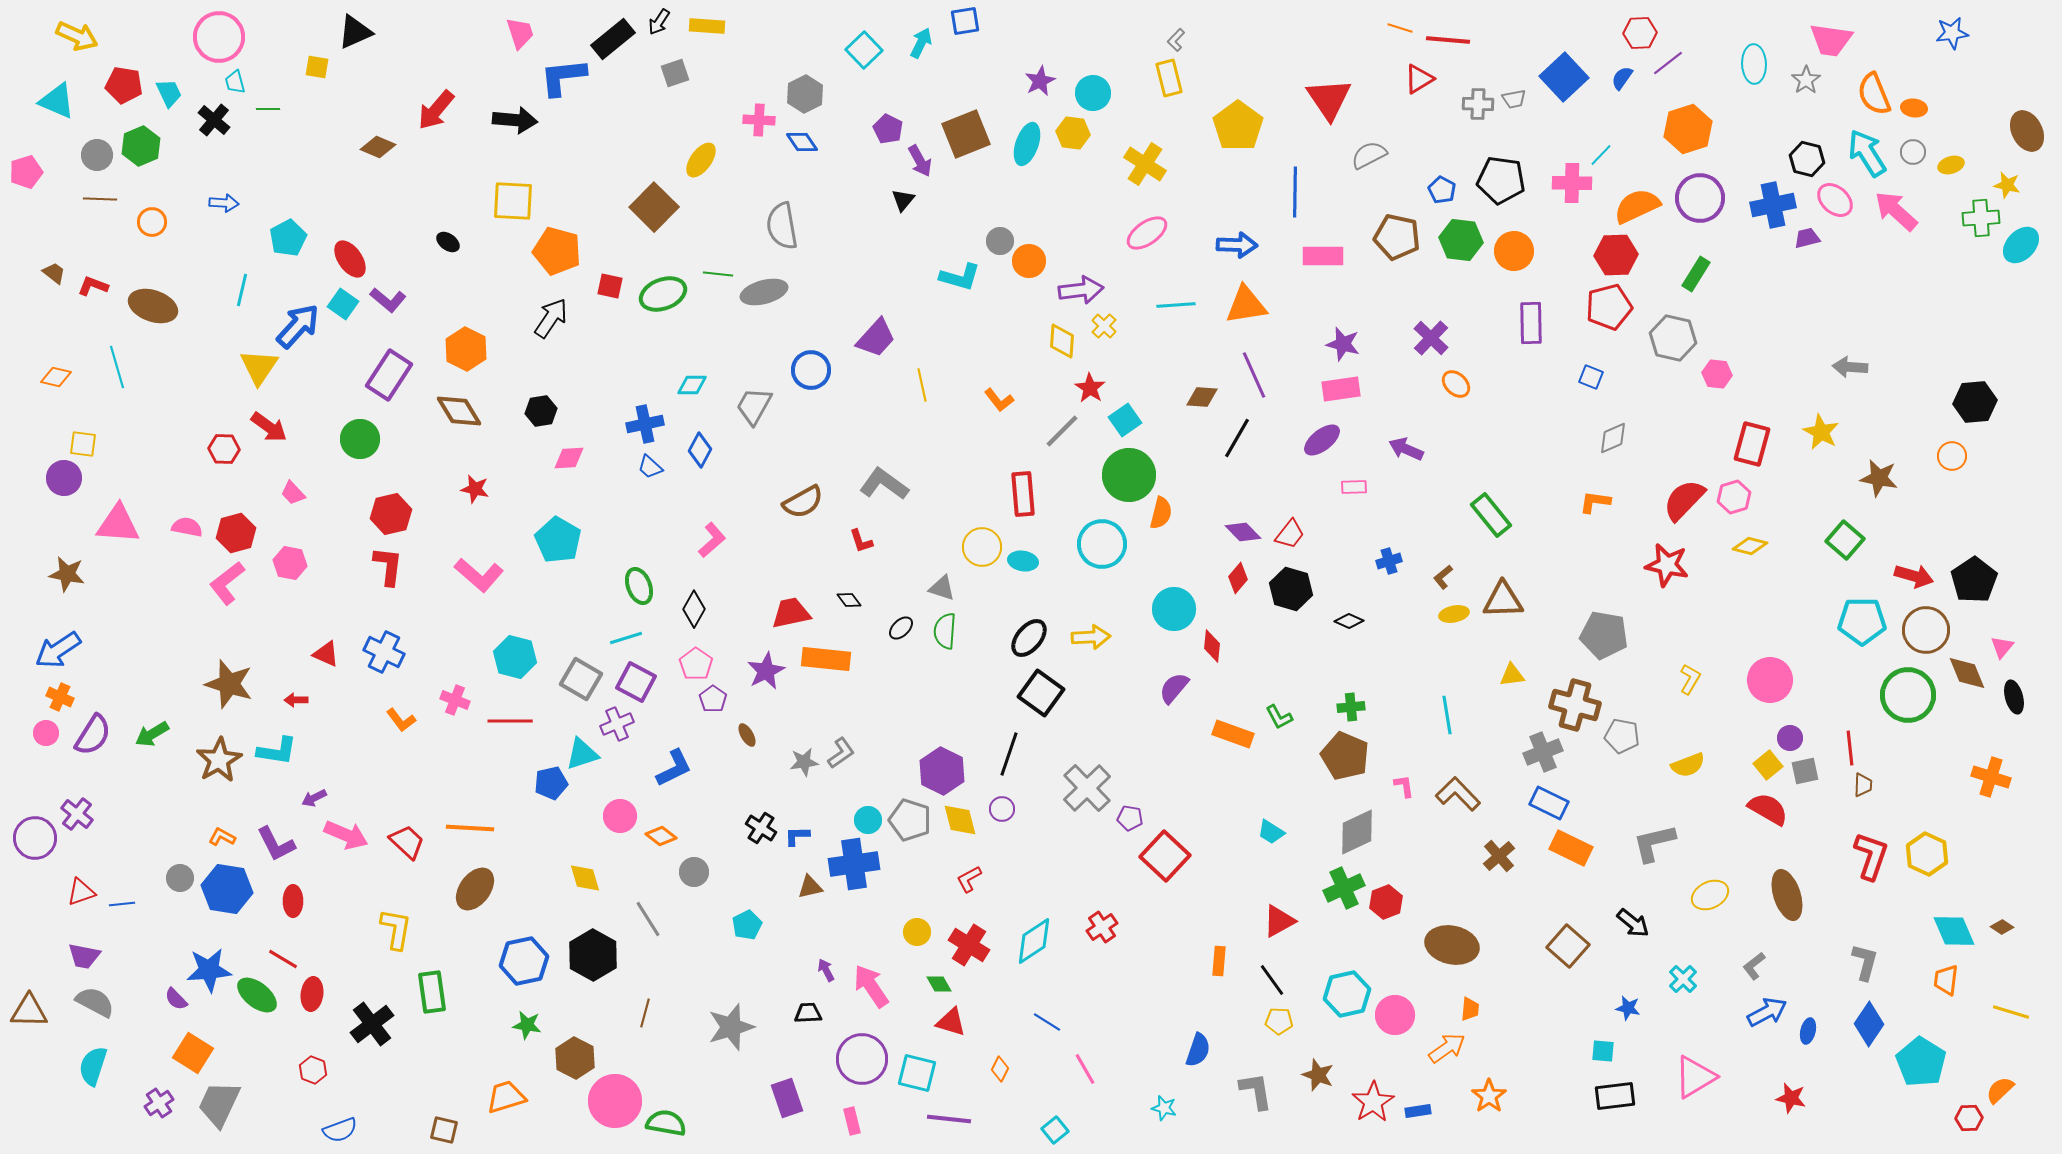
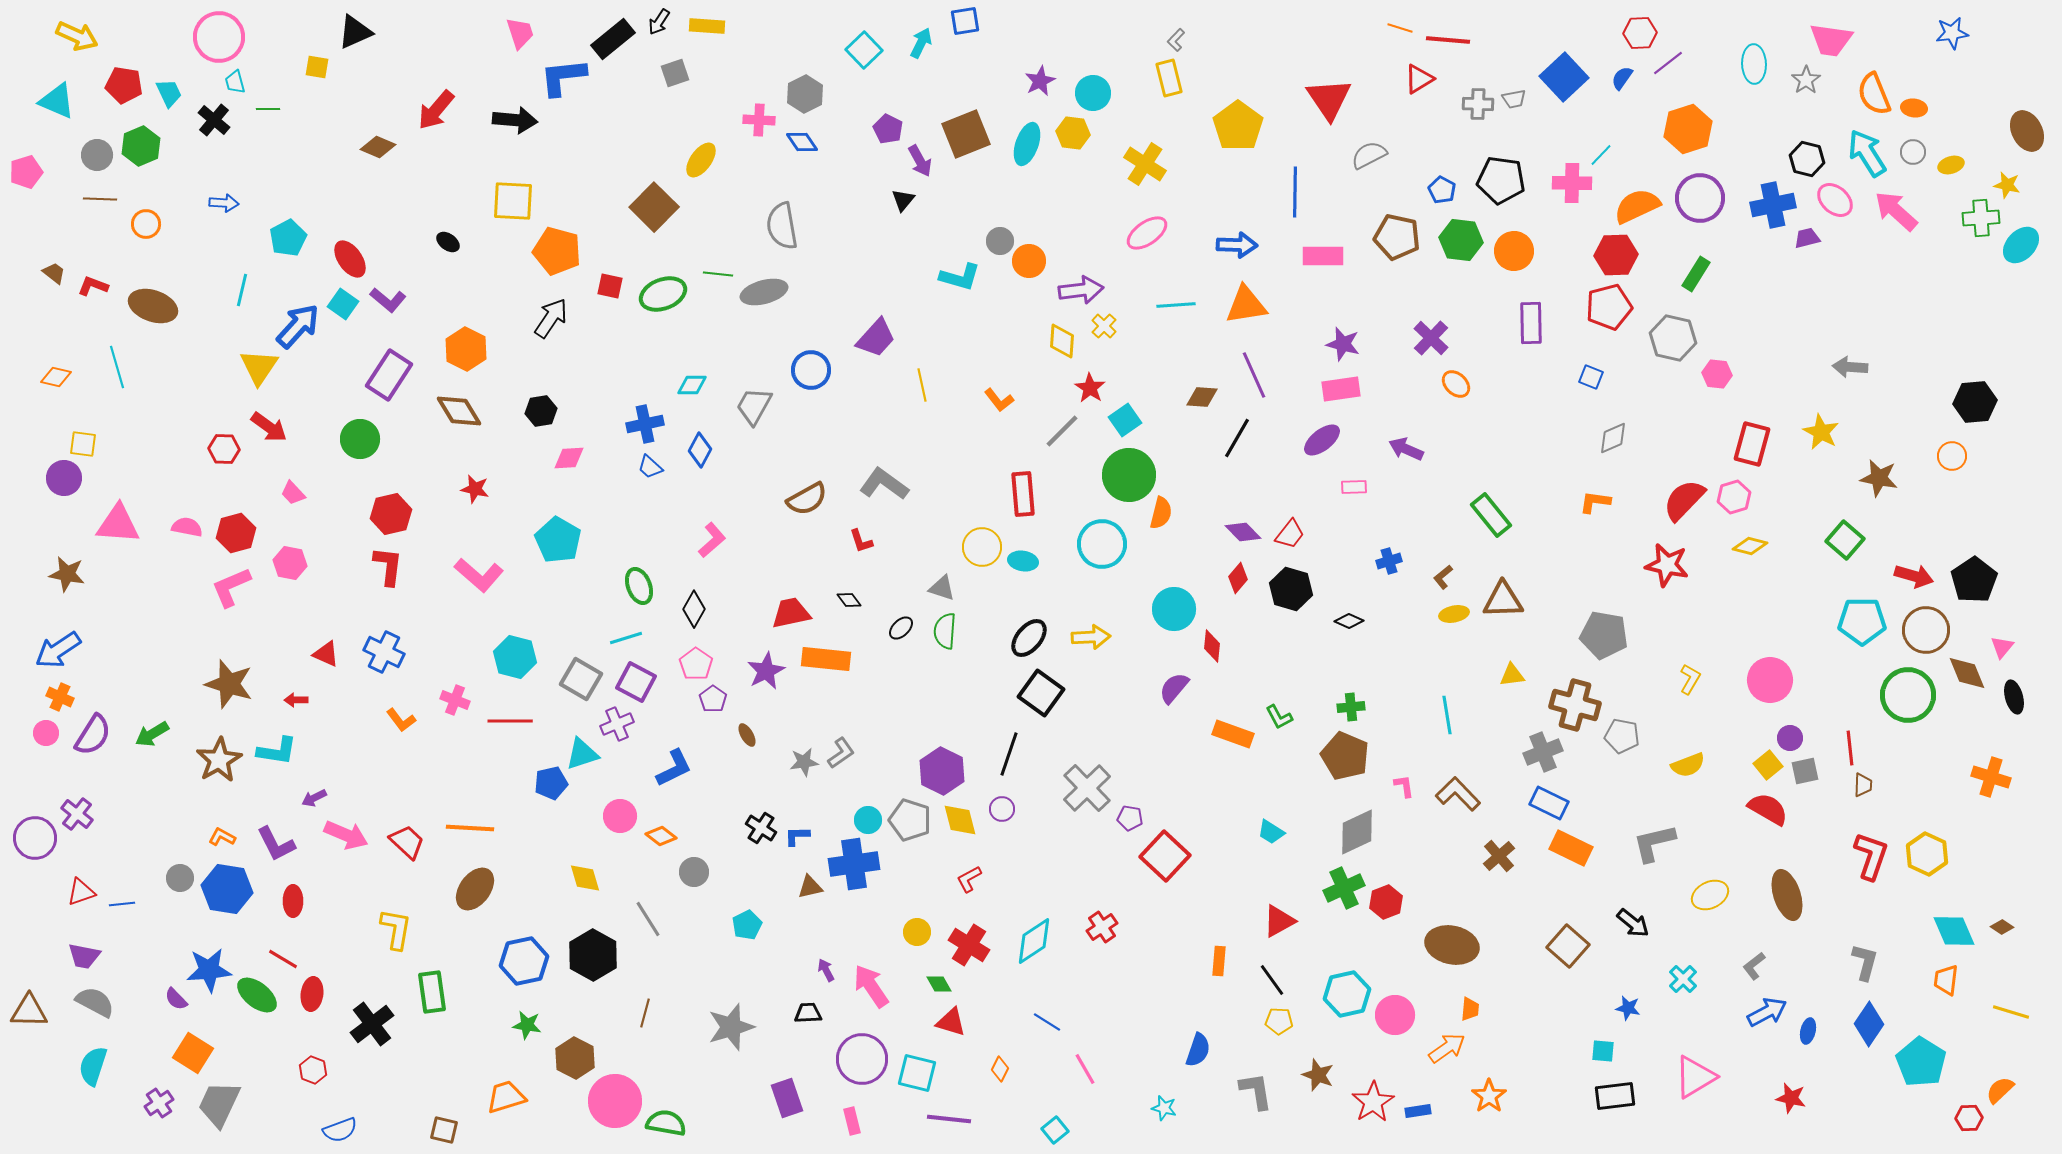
orange circle at (152, 222): moved 6 px left, 2 px down
brown semicircle at (803, 502): moved 4 px right, 3 px up
pink L-shape at (227, 583): moved 4 px right, 4 px down; rotated 15 degrees clockwise
